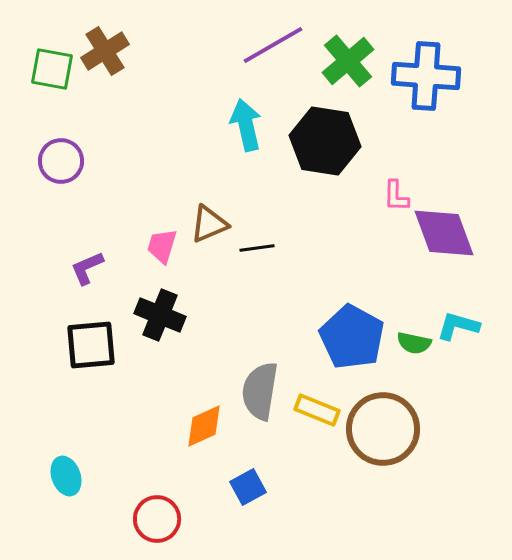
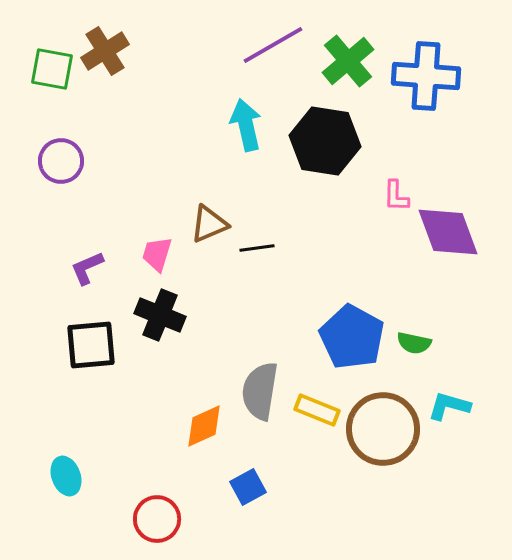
purple diamond: moved 4 px right, 1 px up
pink trapezoid: moved 5 px left, 8 px down
cyan L-shape: moved 9 px left, 80 px down
